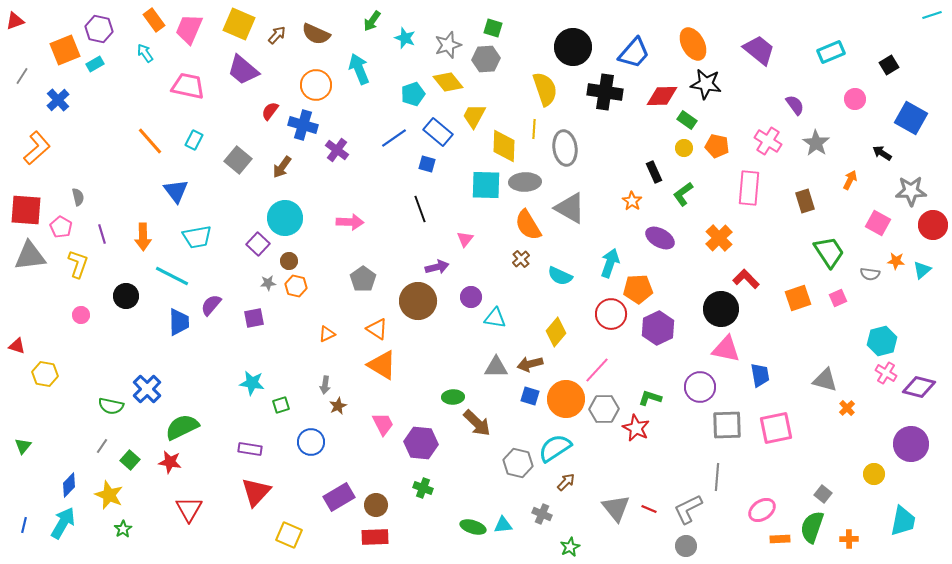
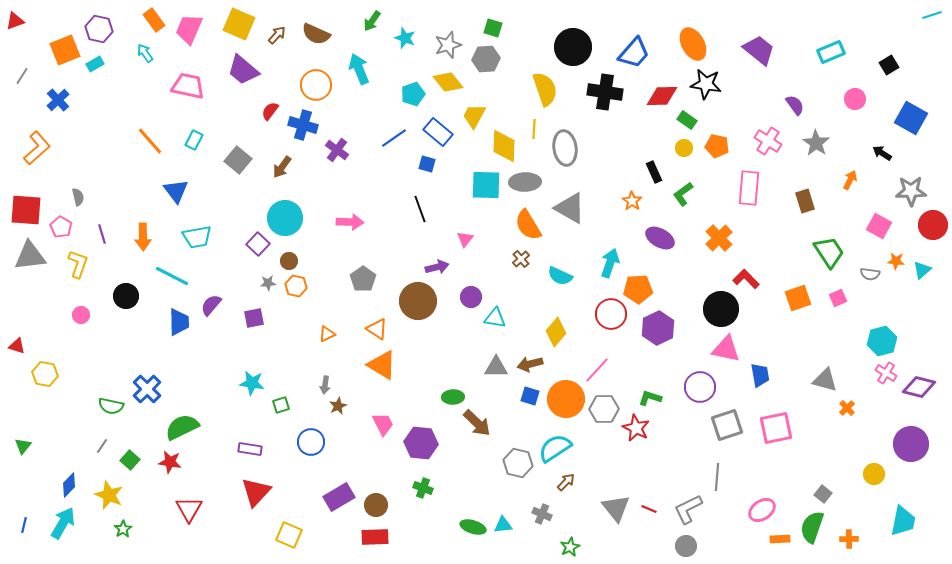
pink square at (878, 223): moved 1 px right, 3 px down
gray square at (727, 425): rotated 16 degrees counterclockwise
